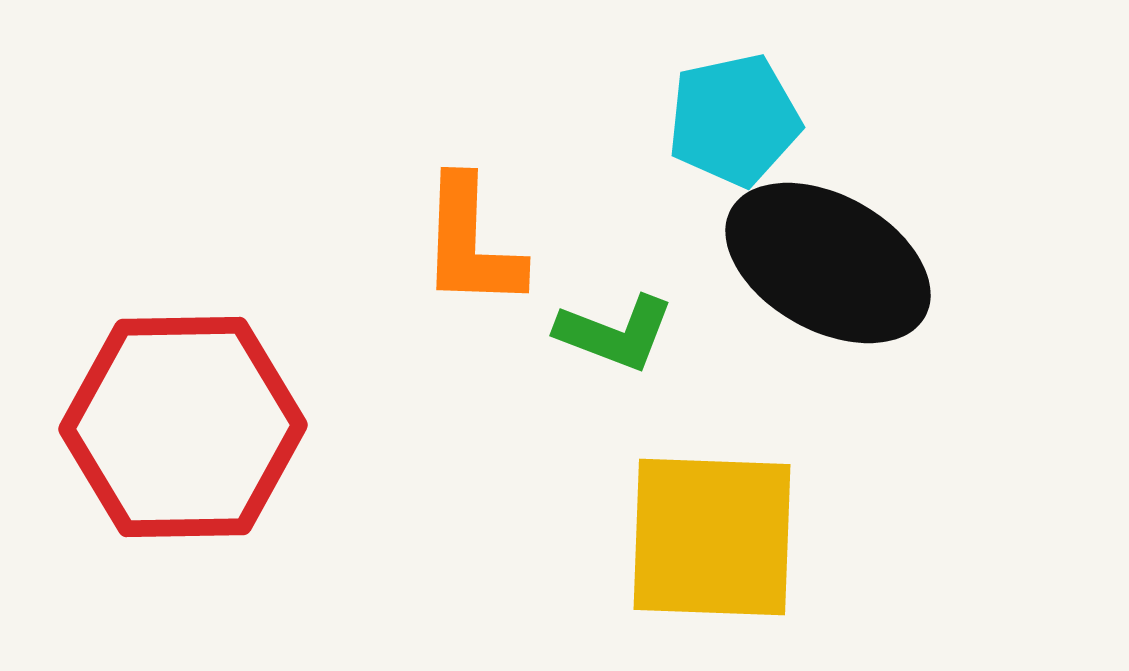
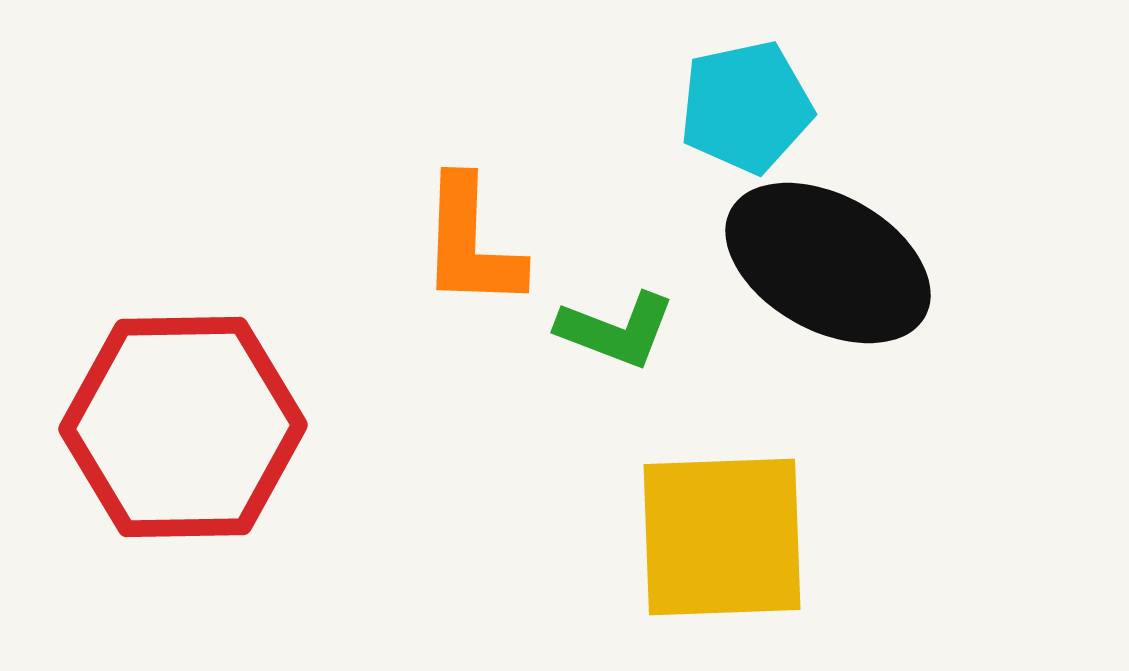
cyan pentagon: moved 12 px right, 13 px up
green L-shape: moved 1 px right, 3 px up
yellow square: moved 10 px right; rotated 4 degrees counterclockwise
